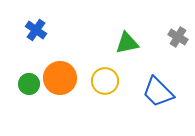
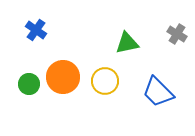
gray cross: moved 1 px left, 3 px up
orange circle: moved 3 px right, 1 px up
